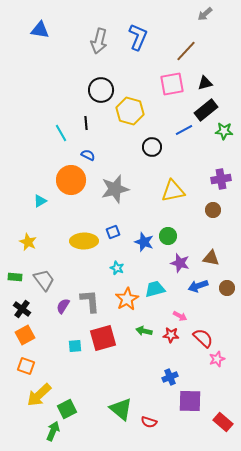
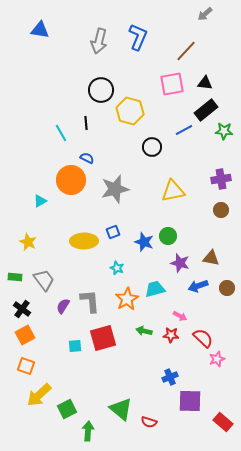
black triangle at (205, 83): rotated 21 degrees clockwise
blue semicircle at (88, 155): moved 1 px left, 3 px down
brown circle at (213, 210): moved 8 px right
green arrow at (53, 431): moved 35 px right; rotated 18 degrees counterclockwise
